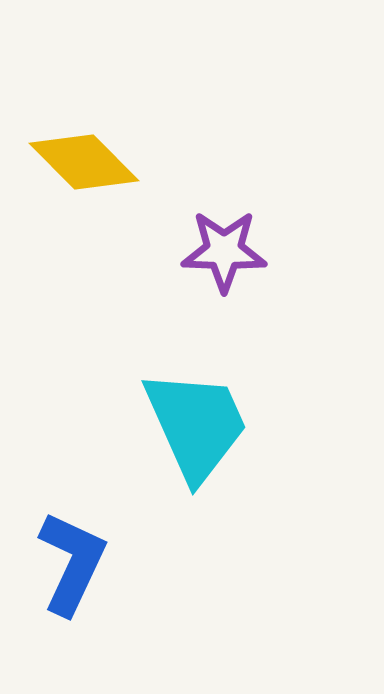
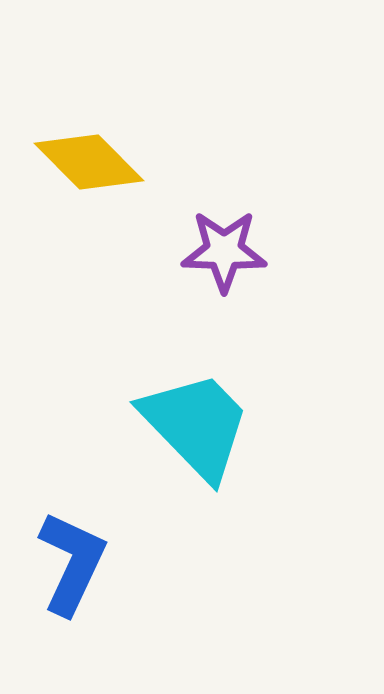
yellow diamond: moved 5 px right
cyan trapezoid: rotated 20 degrees counterclockwise
